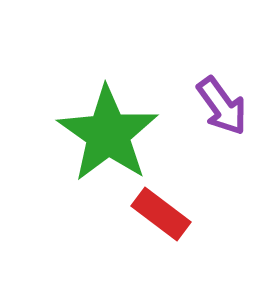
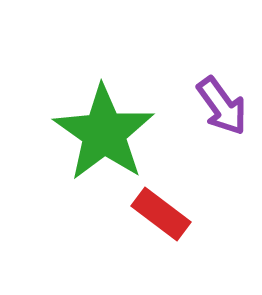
green star: moved 4 px left, 1 px up
